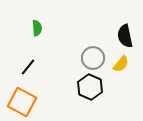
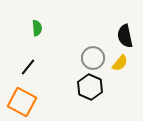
yellow semicircle: moved 1 px left, 1 px up
